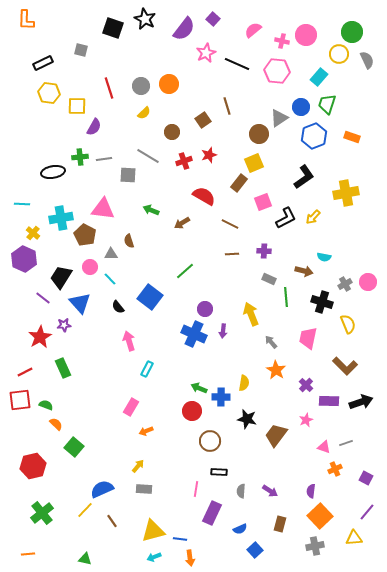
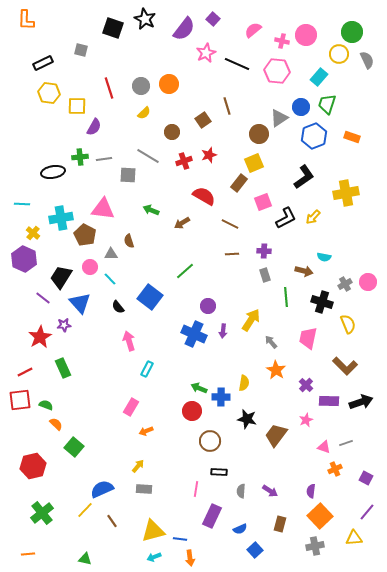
gray rectangle at (269, 279): moved 4 px left, 4 px up; rotated 48 degrees clockwise
purple circle at (205, 309): moved 3 px right, 3 px up
yellow arrow at (251, 314): moved 6 px down; rotated 55 degrees clockwise
purple rectangle at (212, 513): moved 3 px down
